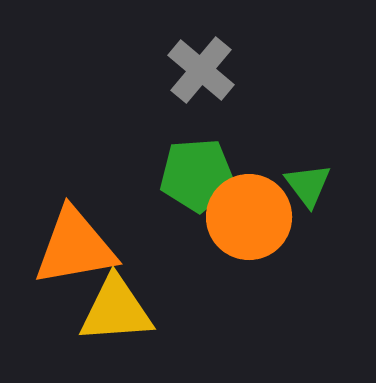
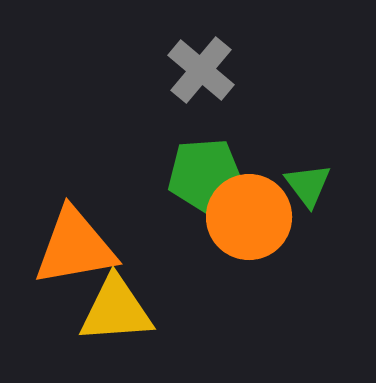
green pentagon: moved 8 px right
